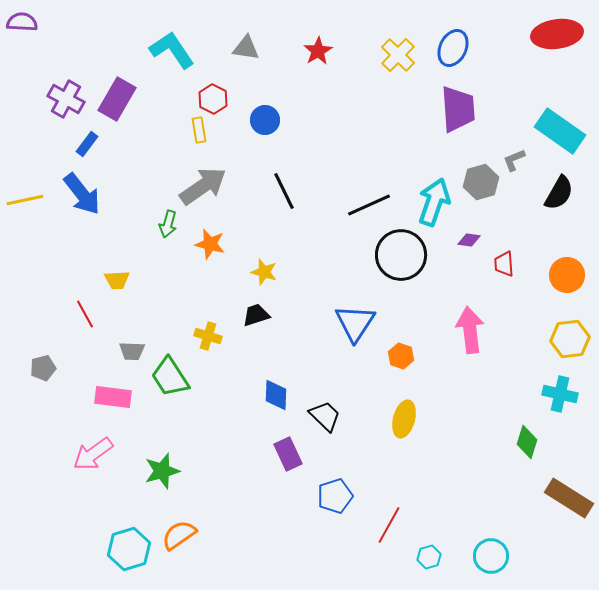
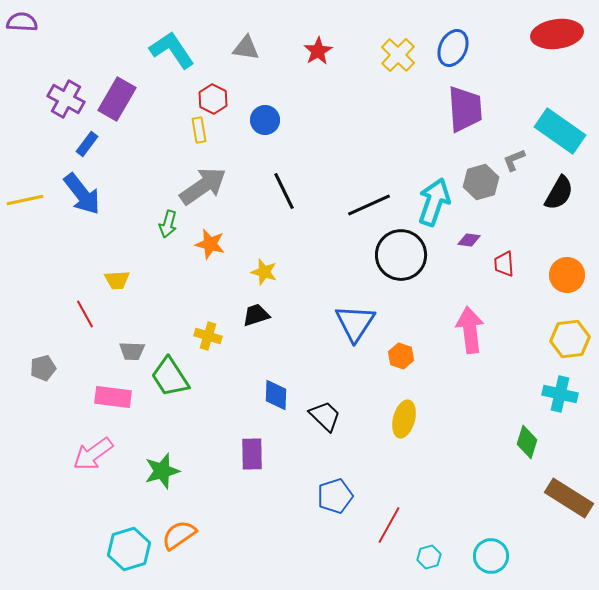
purple trapezoid at (458, 109): moved 7 px right
purple rectangle at (288, 454): moved 36 px left; rotated 24 degrees clockwise
